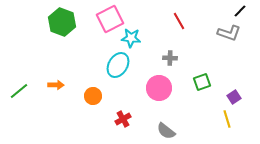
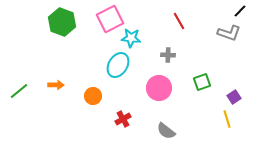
gray cross: moved 2 px left, 3 px up
